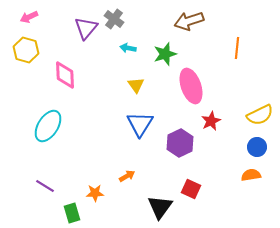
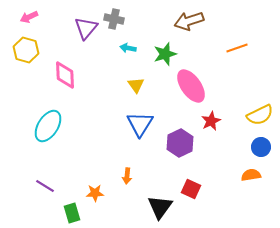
gray cross: rotated 24 degrees counterclockwise
orange line: rotated 65 degrees clockwise
pink ellipse: rotated 16 degrees counterclockwise
blue circle: moved 4 px right
orange arrow: rotated 126 degrees clockwise
